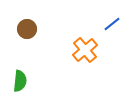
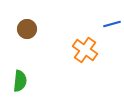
blue line: rotated 24 degrees clockwise
orange cross: rotated 15 degrees counterclockwise
